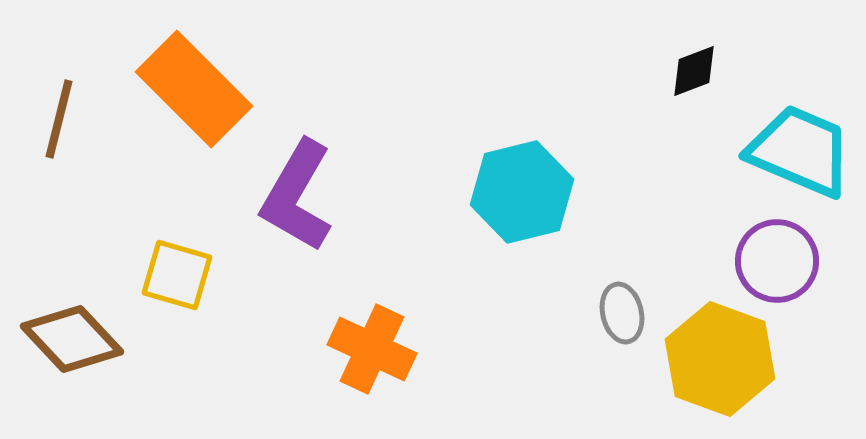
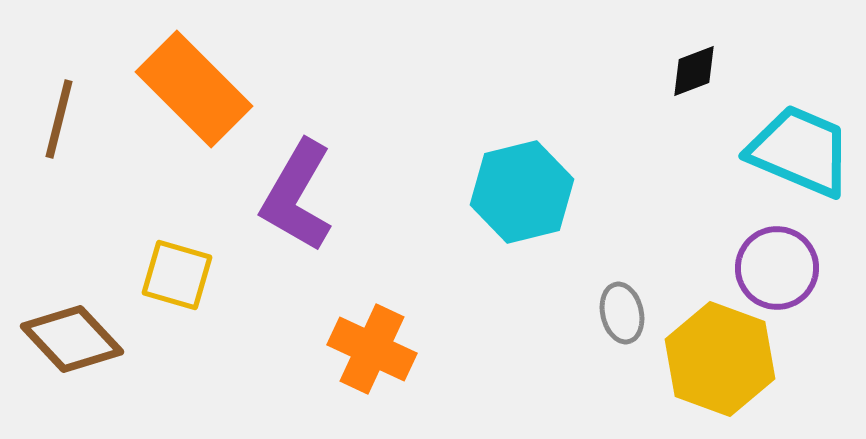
purple circle: moved 7 px down
